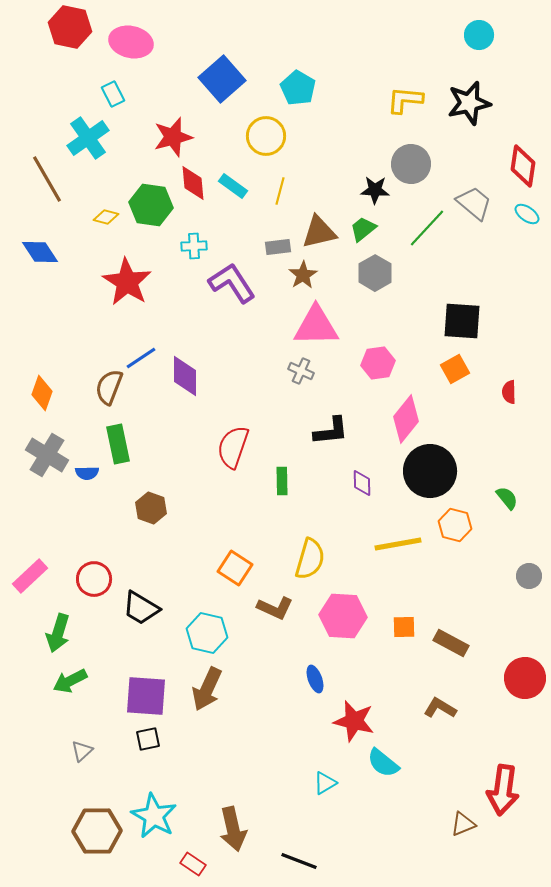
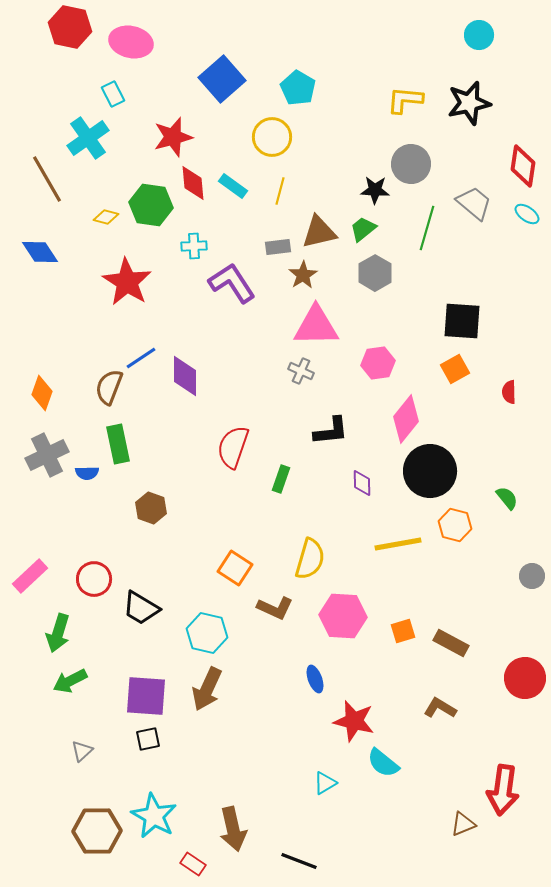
yellow circle at (266, 136): moved 6 px right, 1 px down
green line at (427, 228): rotated 27 degrees counterclockwise
gray cross at (47, 455): rotated 33 degrees clockwise
green rectangle at (282, 481): moved 1 px left, 2 px up; rotated 20 degrees clockwise
gray circle at (529, 576): moved 3 px right
orange square at (404, 627): moved 1 px left, 4 px down; rotated 15 degrees counterclockwise
